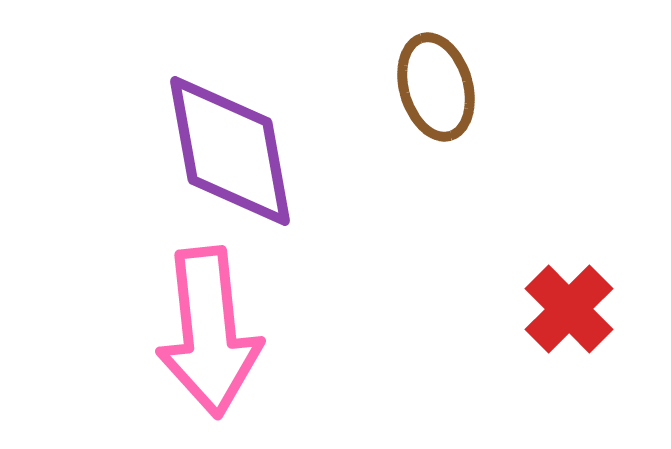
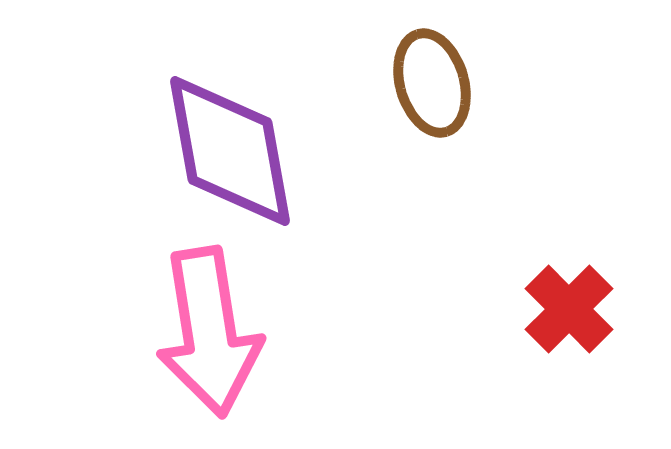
brown ellipse: moved 4 px left, 4 px up
pink arrow: rotated 3 degrees counterclockwise
